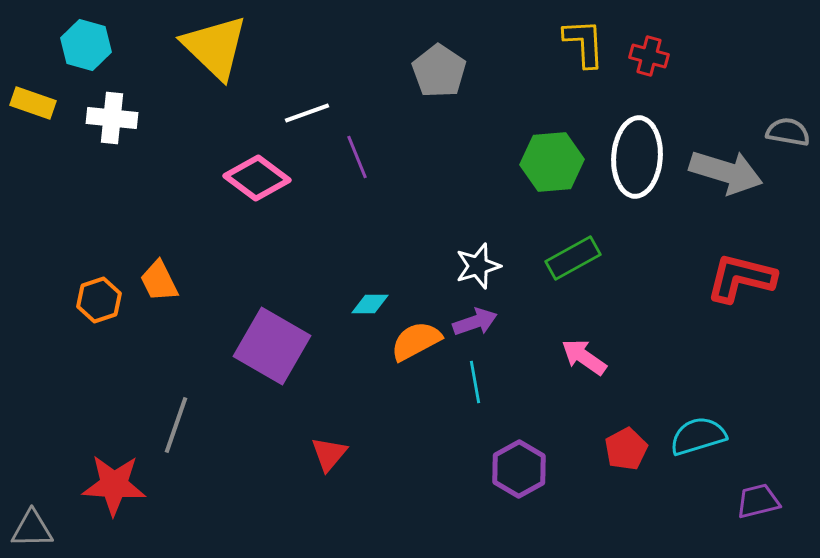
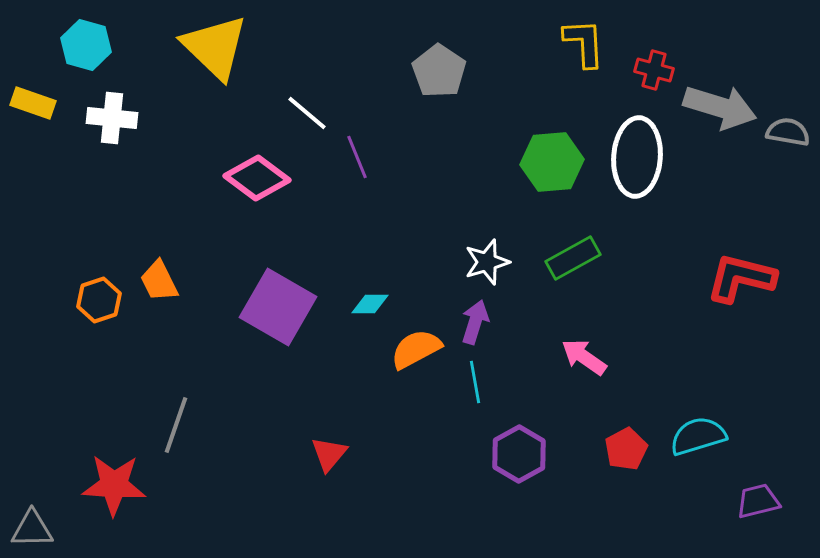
red cross: moved 5 px right, 14 px down
white line: rotated 60 degrees clockwise
gray arrow: moved 6 px left, 65 px up
white star: moved 9 px right, 4 px up
purple arrow: rotated 54 degrees counterclockwise
orange semicircle: moved 8 px down
purple square: moved 6 px right, 39 px up
purple hexagon: moved 15 px up
